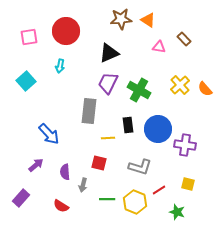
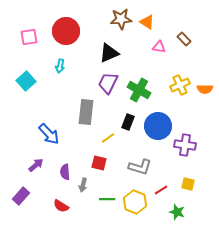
orange triangle: moved 1 px left, 2 px down
yellow cross: rotated 18 degrees clockwise
orange semicircle: rotated 49 degrees counterclockwise
gray rectangle: moved 3 px left, 1 px down
black rectangle: moved 3 px up; rotated 28 degrees clockwise
blue circle: moved 3 px up
yellow line: rotated 32 degrees counterclockwise
red line: moved 2 px right
purple rectangle: moved 2 px up
